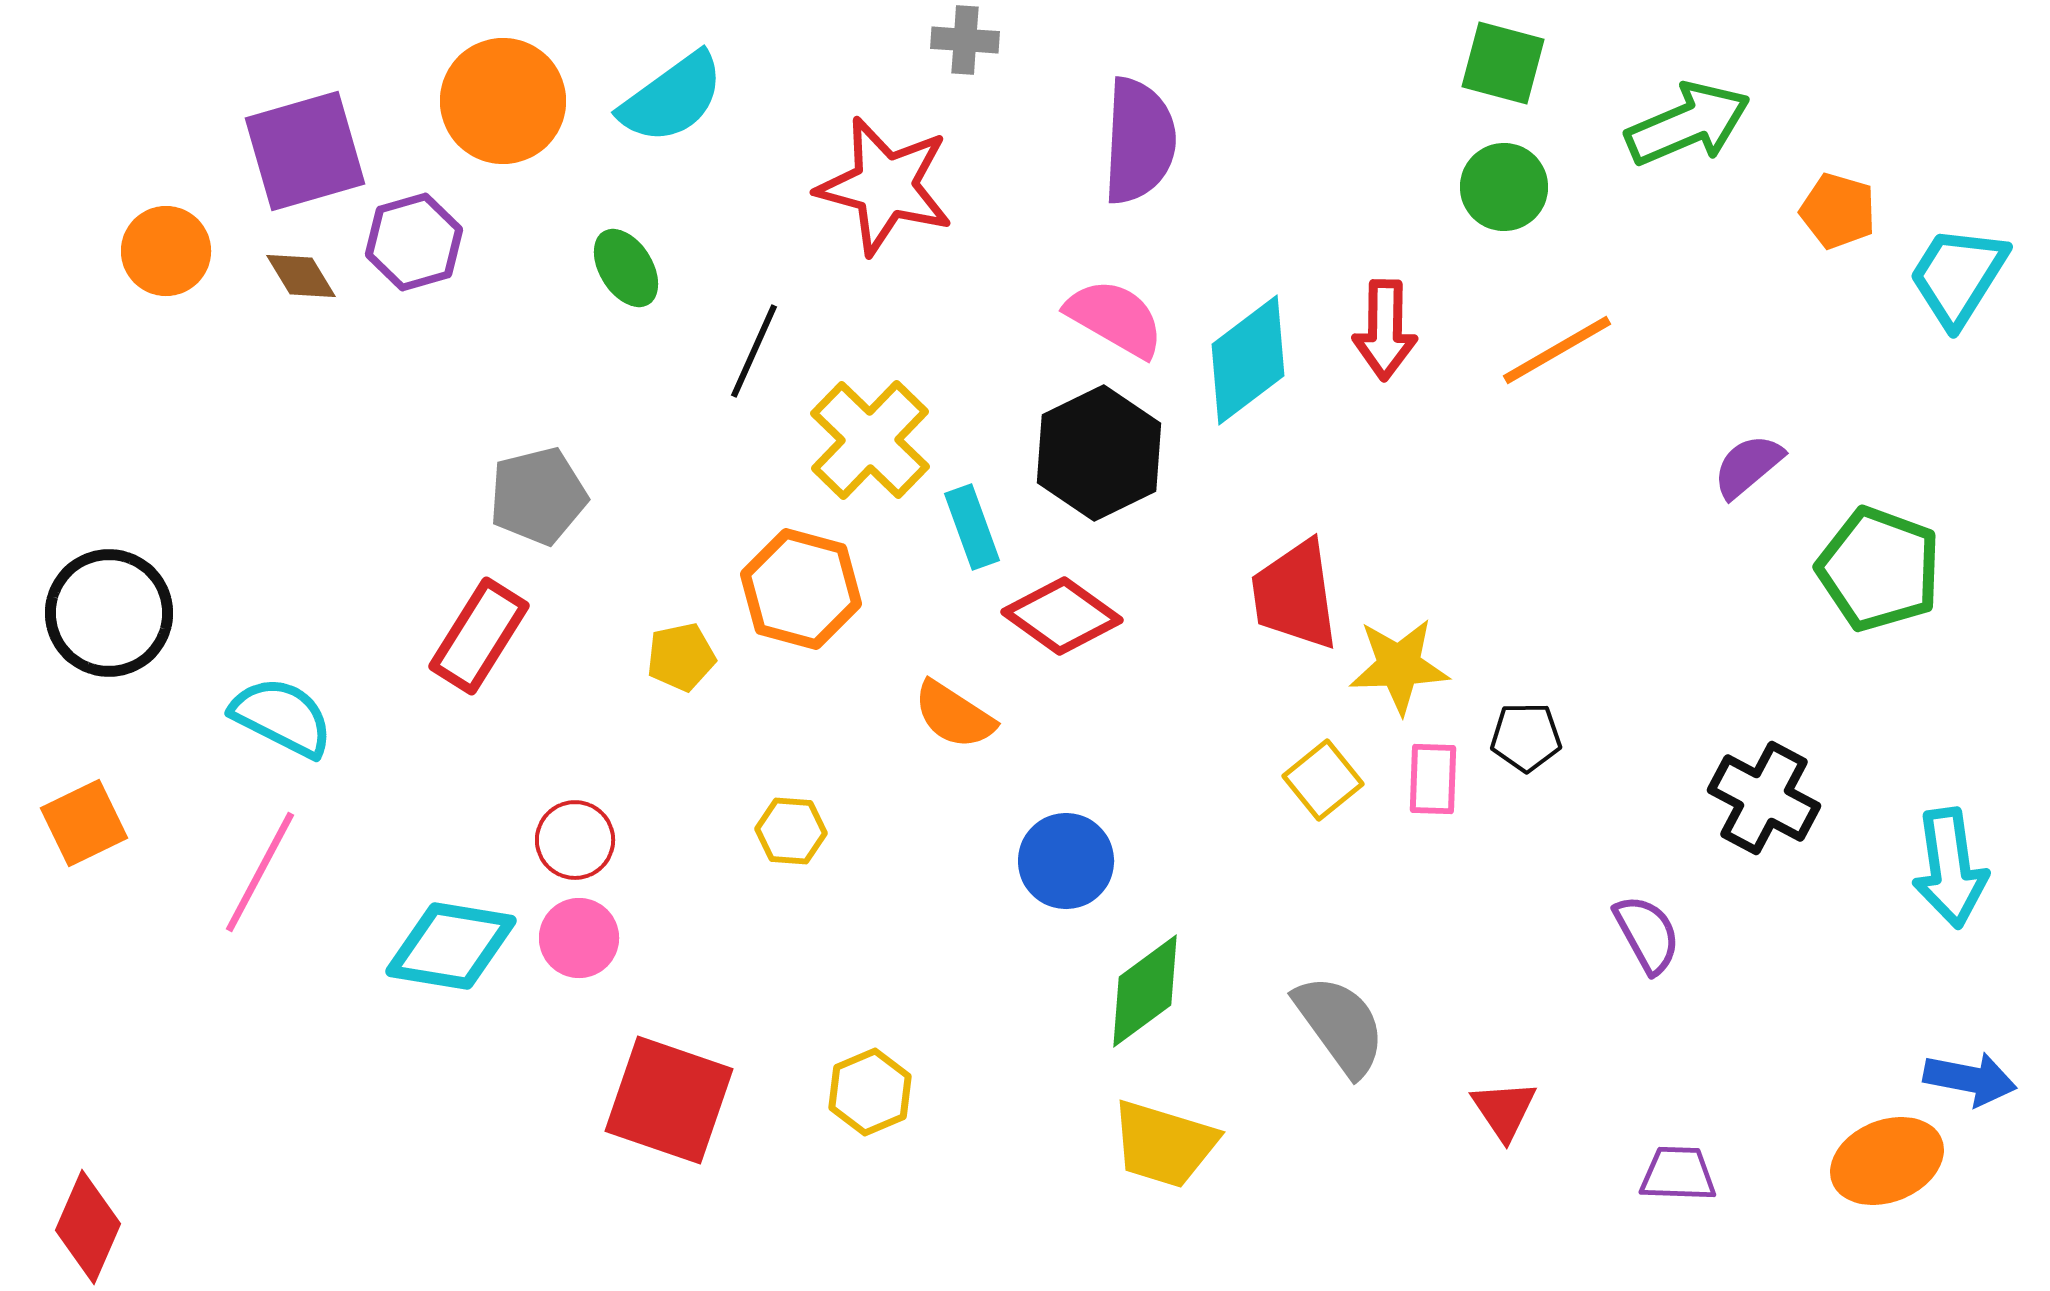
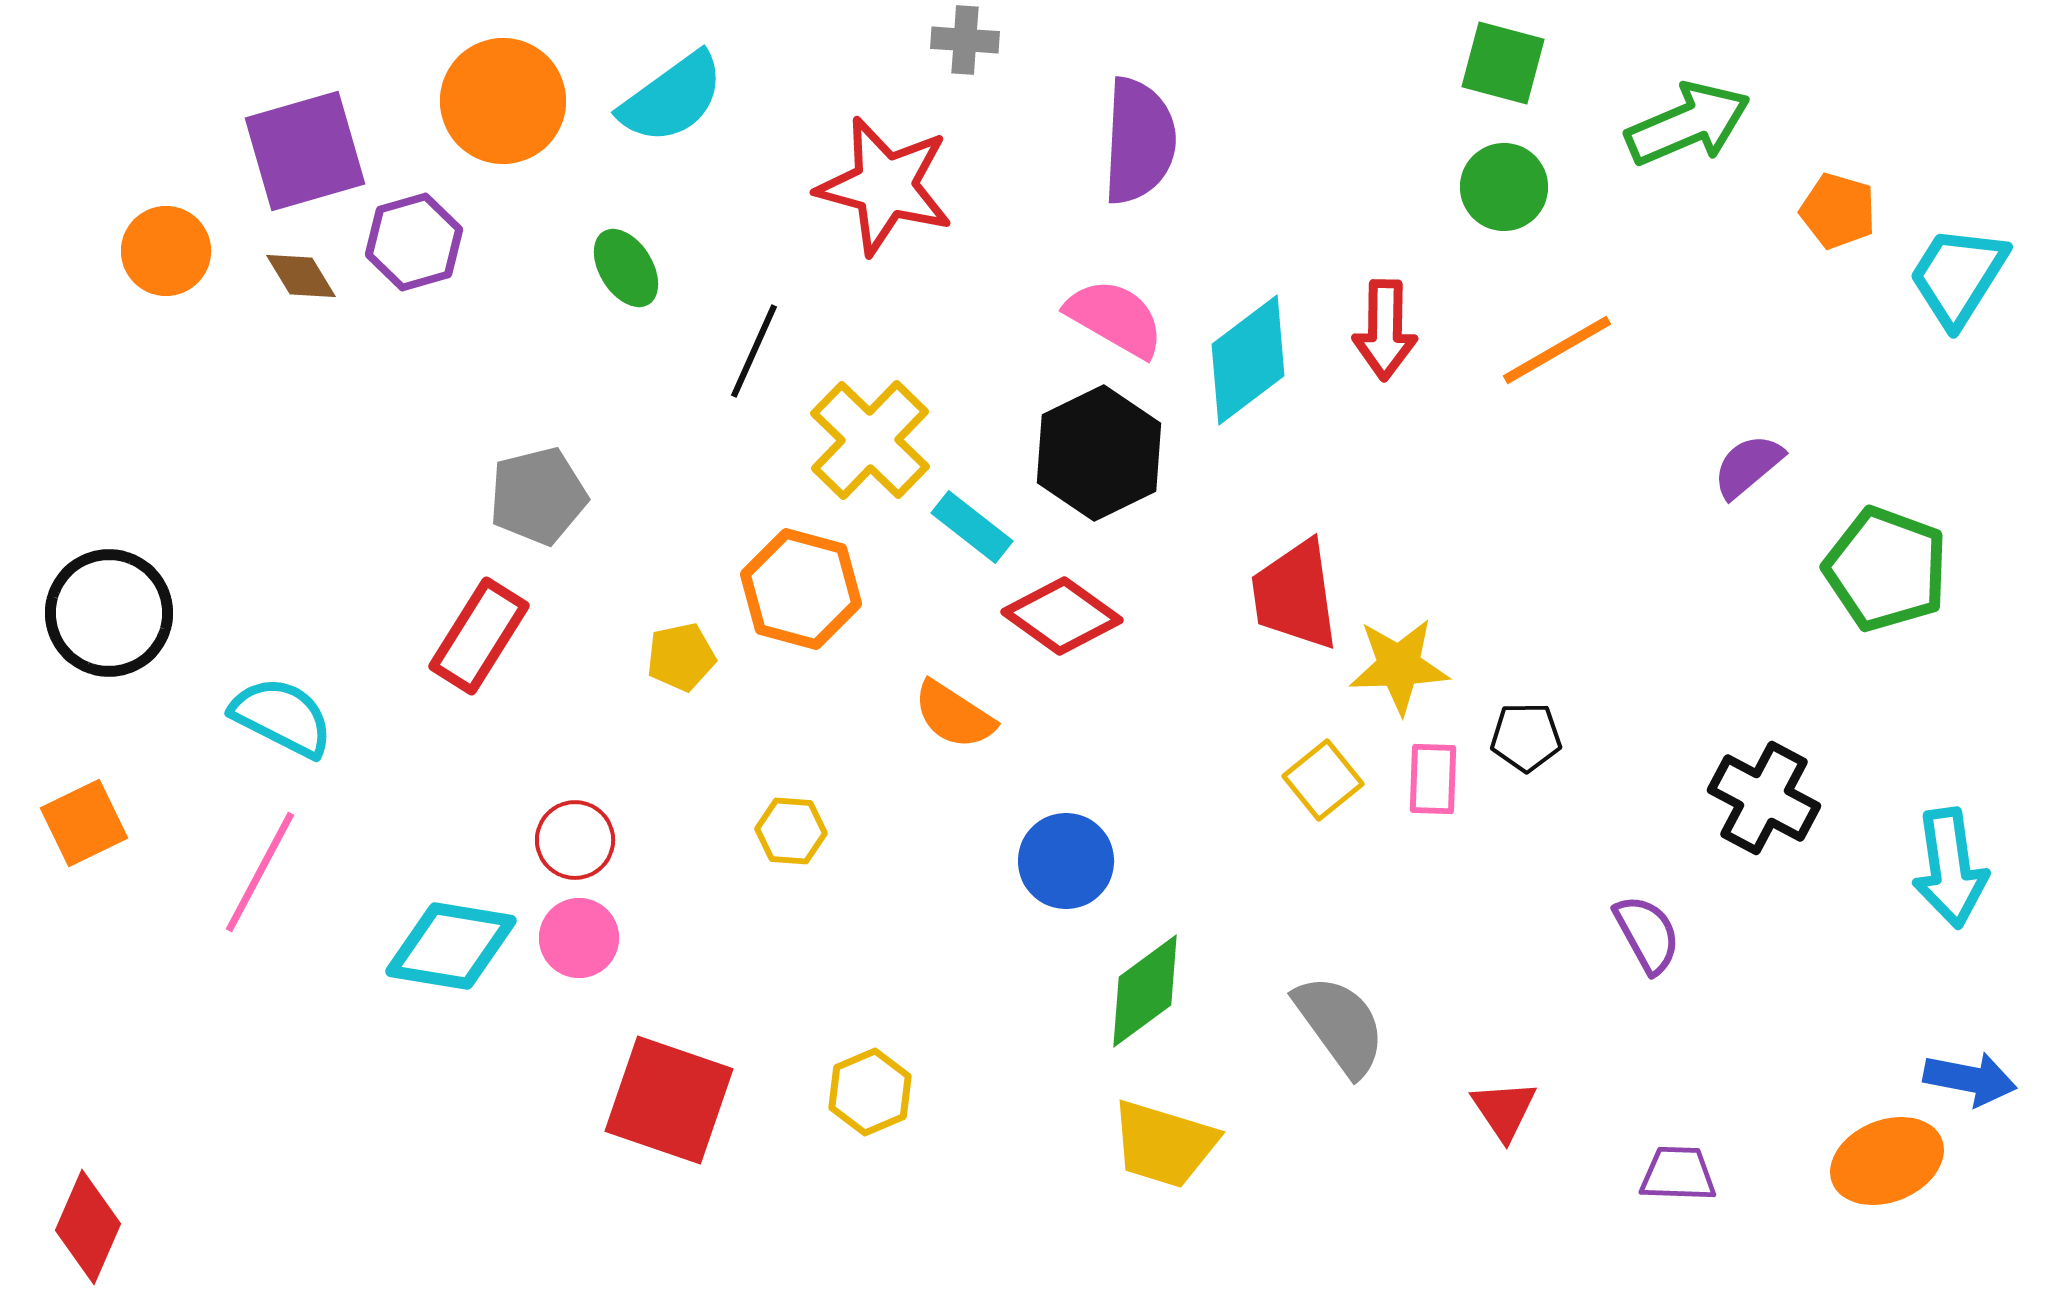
cyan rectangle at (972, 527): rotated 32 degrees counterclockwise
green pentagon at (1879, 569): moved 7 px right
